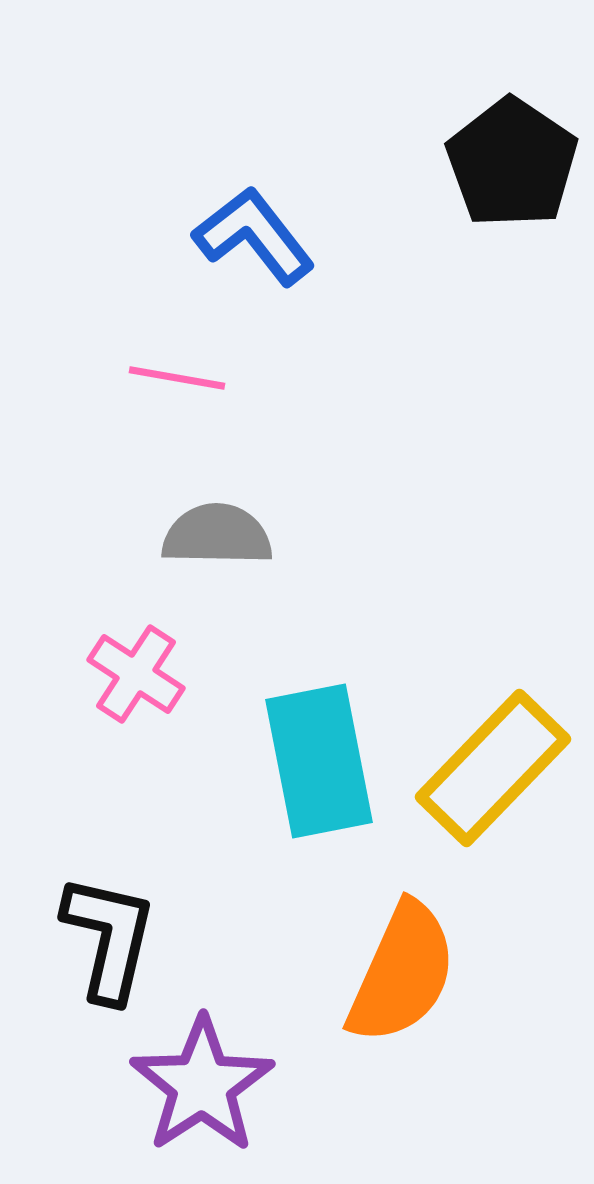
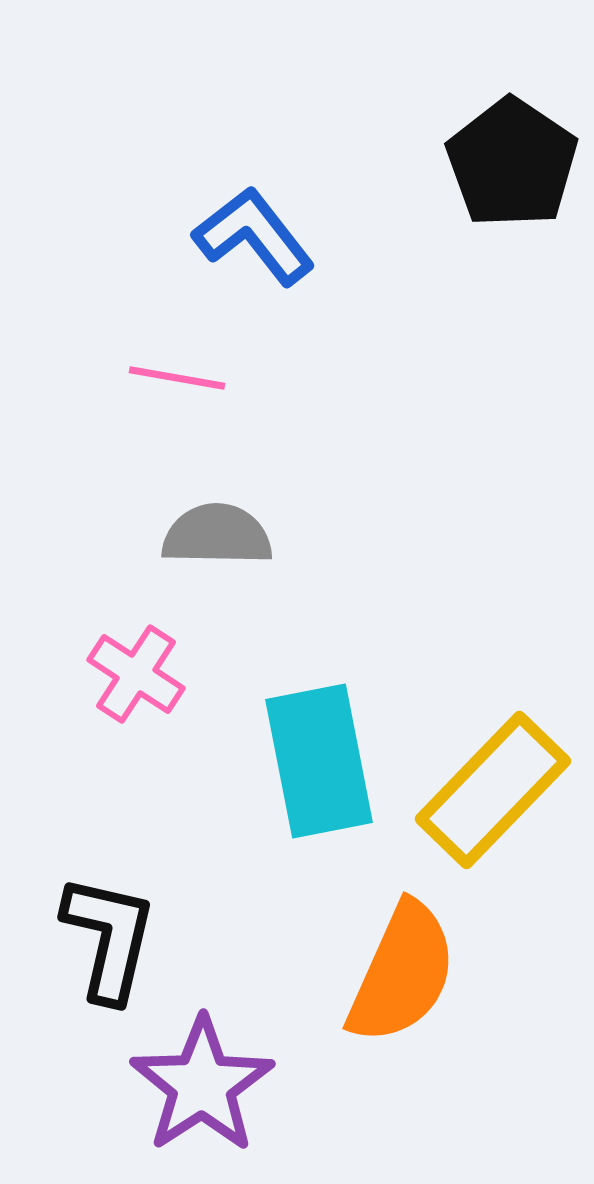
yellow rectangle: moved 22 px down
